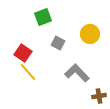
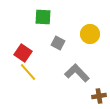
green square: rotated 24 degrees clockwise
